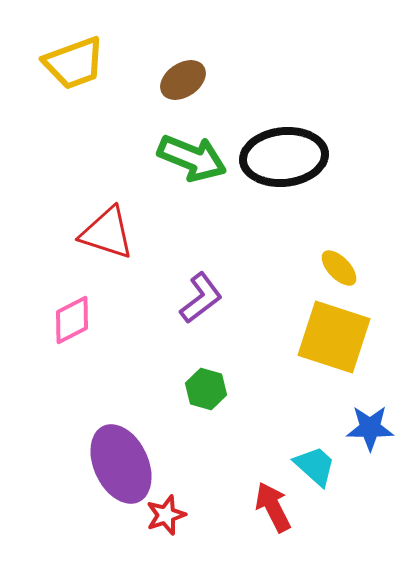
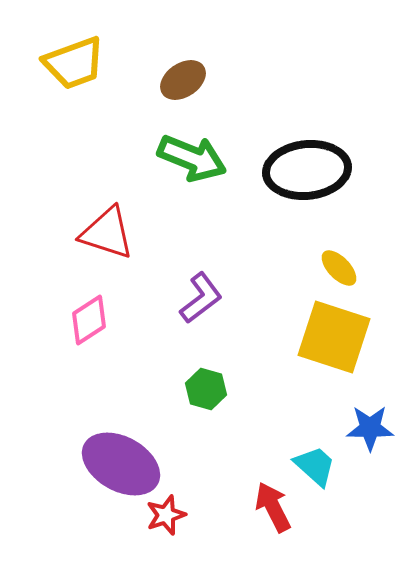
black ellipse: moved 23 px right, 13 px down
pink diamond: moved 17 px right; rotated 6 degrees counterclockwise
purple ellipse: rotated 36 degrees counterclockwise
